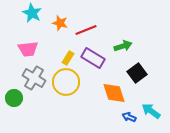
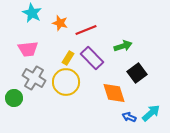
purple rectangle: moved 1 px left; rotated 15 degrees clockwise
cyan arrow: moved 2 px down; rotated 102 degrees clockwise
